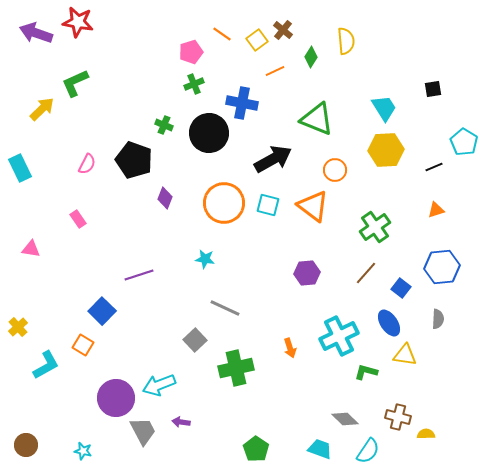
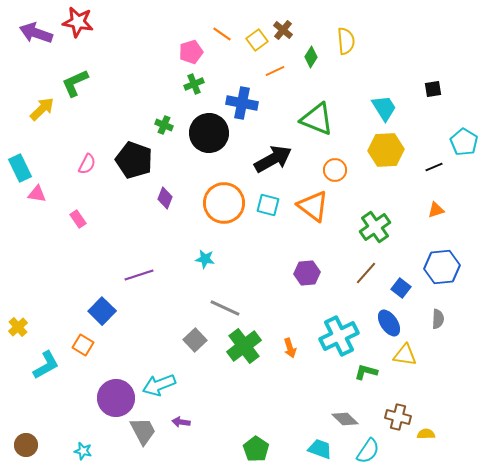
pink triangle at (31, 249): moved 6 px right, 55 px up
green cross at (236, 368): moved 8 px right, 22 px up; rotated 24 degrees counterclockwise
